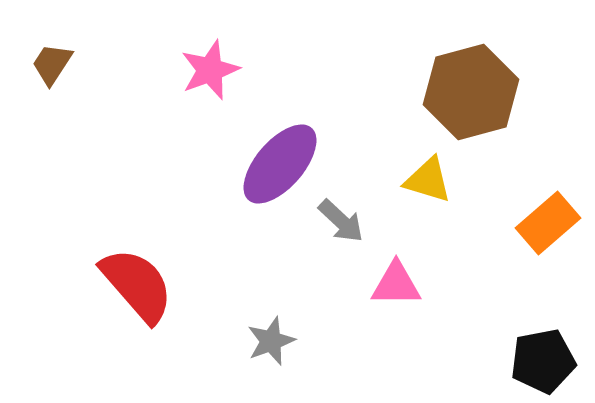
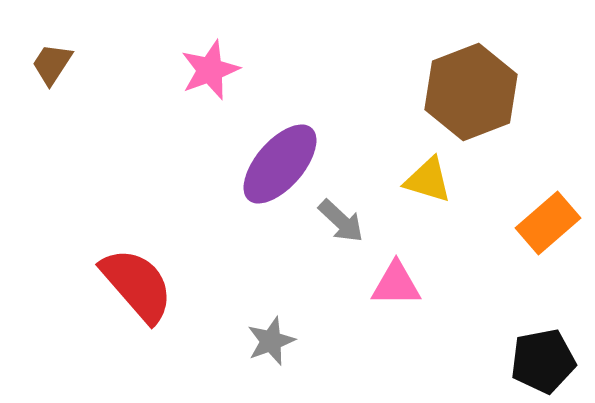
brown hexagon: rotated 6 degrees counterclockwise
